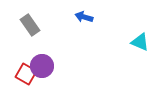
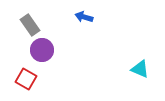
cyan triangle: moved 27 px down
purple circle: moved 16 px up
red square: moved 5 px down
